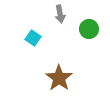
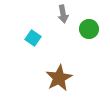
gray arrow: moved 3 px right
brown star: rotated 8 degrees clockwise
